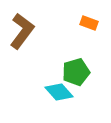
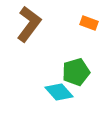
brown L-shape: moved 7 px right, 7 px up
